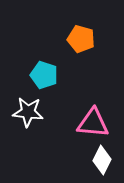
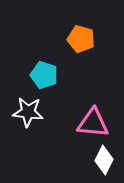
white diamond: moved 2 px right
